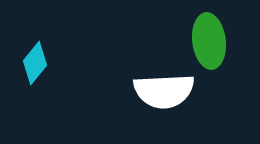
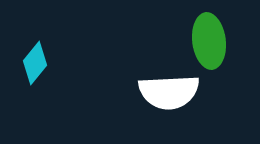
white semicircle: moved 5 px right, 1 px down
